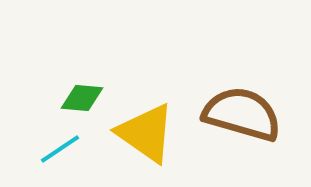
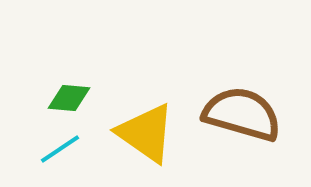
green diamond: moved 13 px left
